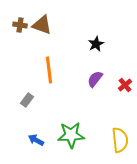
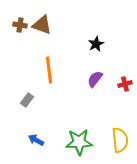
red cross: moved 1 px up; rotated 24 degrees clockwise
green star: moved 8 px right, 7 px down
